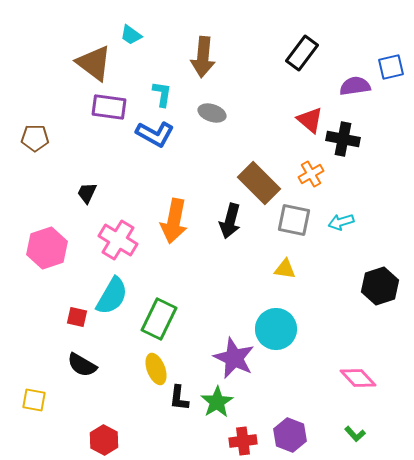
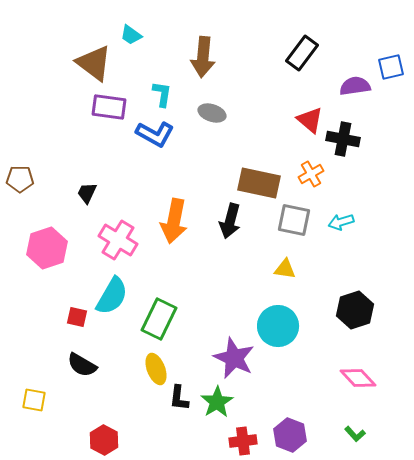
brown pentagon: moved 15 px left, 41 px down
brown rectangle: rotated 33 degrees counterclockwise
black hexagon: moved 25 px left, 24 px down
cyan circle: moved 2 px right, 3 px up
